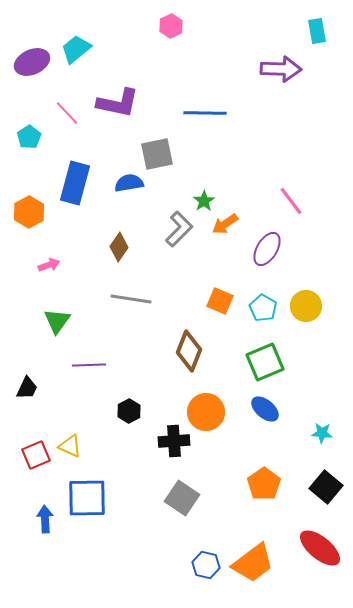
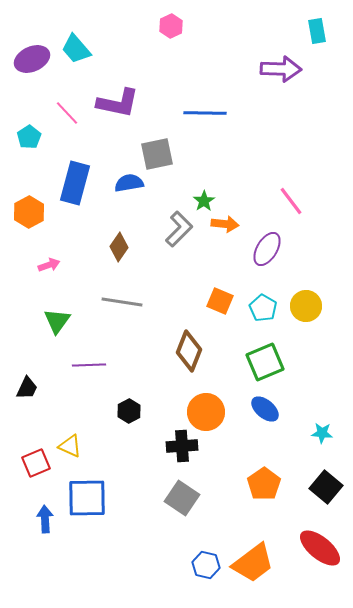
cyan trapezoid at (76, 49): rotated 92 degrees counterclockwise
purple ellipse at (32, 62): moved 3 px up
orange arrow at (225, 224): rotated 140 degrees counterclockwise
gray line at (131, 299): moved 9 px left, 3 px down
black cross at (174, 441): moved 8 px right, 5 px down
red square at (36, 455): moved 8 px down
